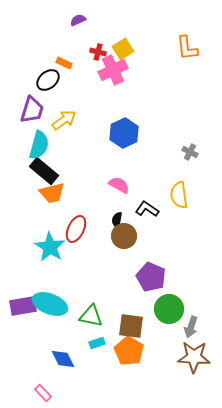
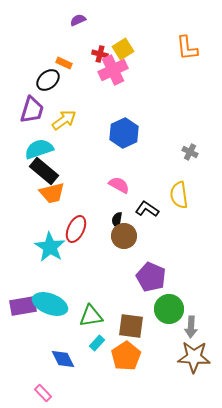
red cross: moved 2 px right, 2 px down
cyan semicircle: moved 4 px down; rotated 124 degrees counterclockwise
green triangle: rotated 20 degrees counterclockwise
gray arrow: rotated 15 degrees counterclockwise
cyan rectangle: rotated 28 degrees counterclockwise
orange pentagon: moved 3 px left, 5 px down; rotated 8 degrees clockwise
